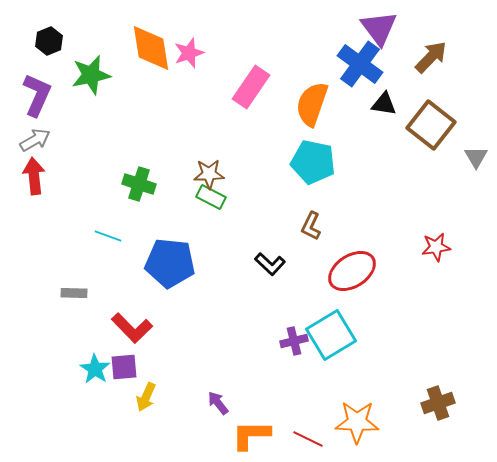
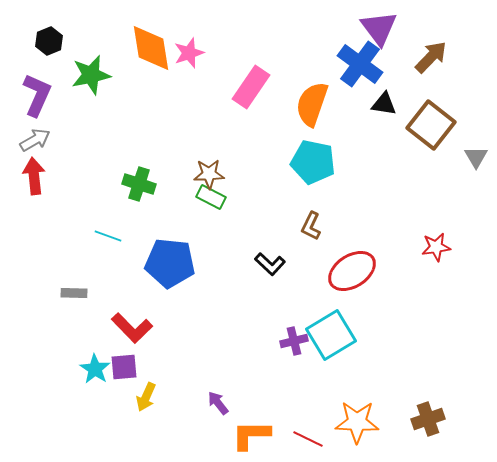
brown cross: moved 10 px left, 16 px down
